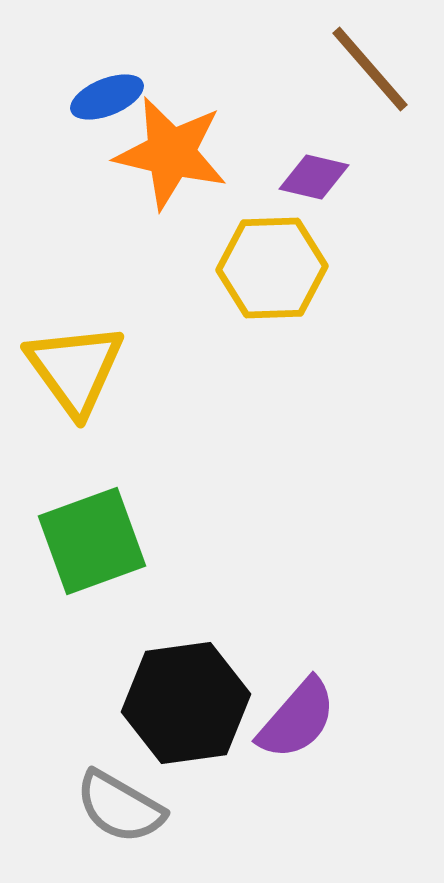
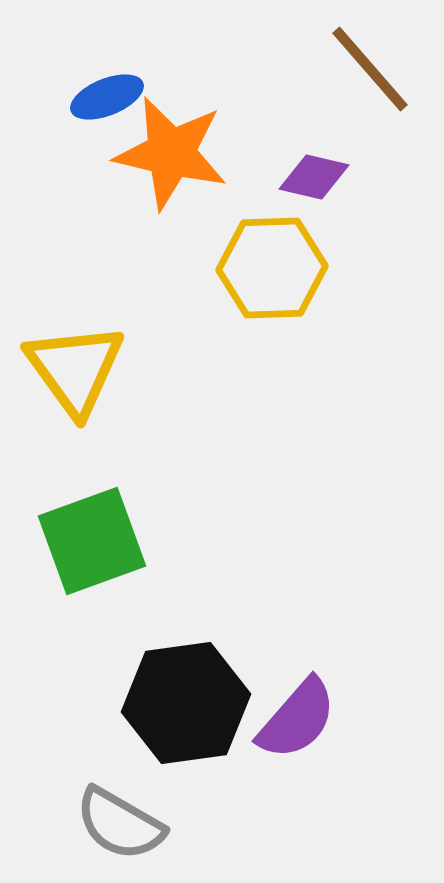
gray semicircle: moved 17 px down
